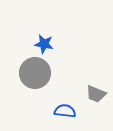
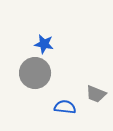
blue semicircle: moved 4 px up
